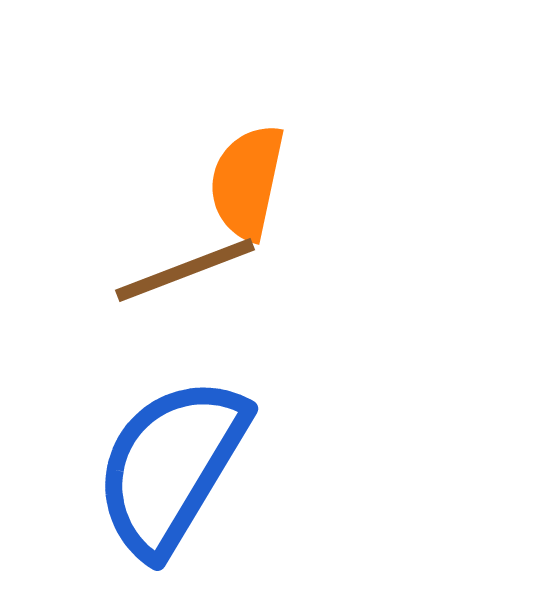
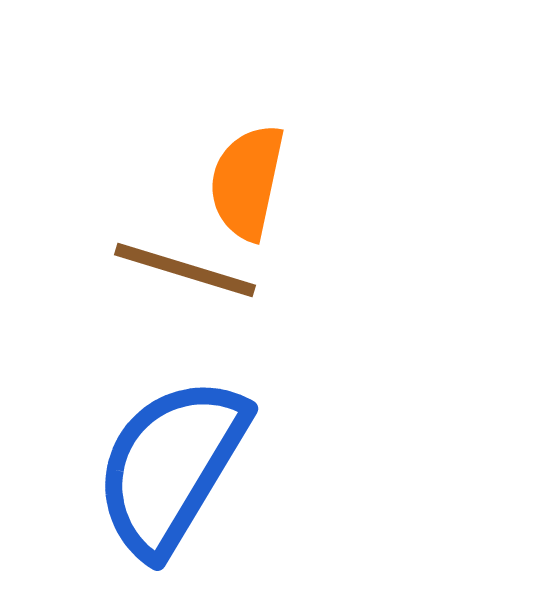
brown line: rotated 38 degrees clockwise
